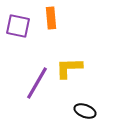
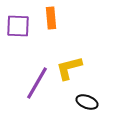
purple square: rotated 10 degrees counterclockwise
yellow L-shape: rotated 12 degrees counterclockwise
black ellipse: moved 2 px right, 9 px up
